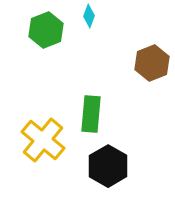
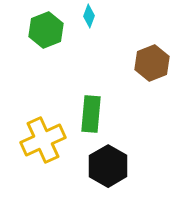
yellow cross: rotated 27 degrees clockwise
